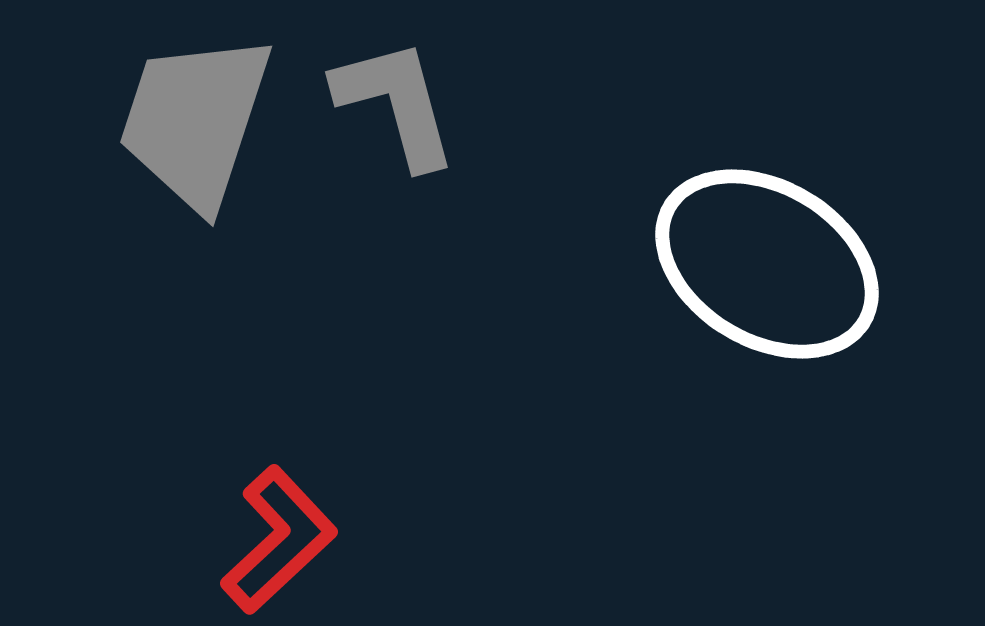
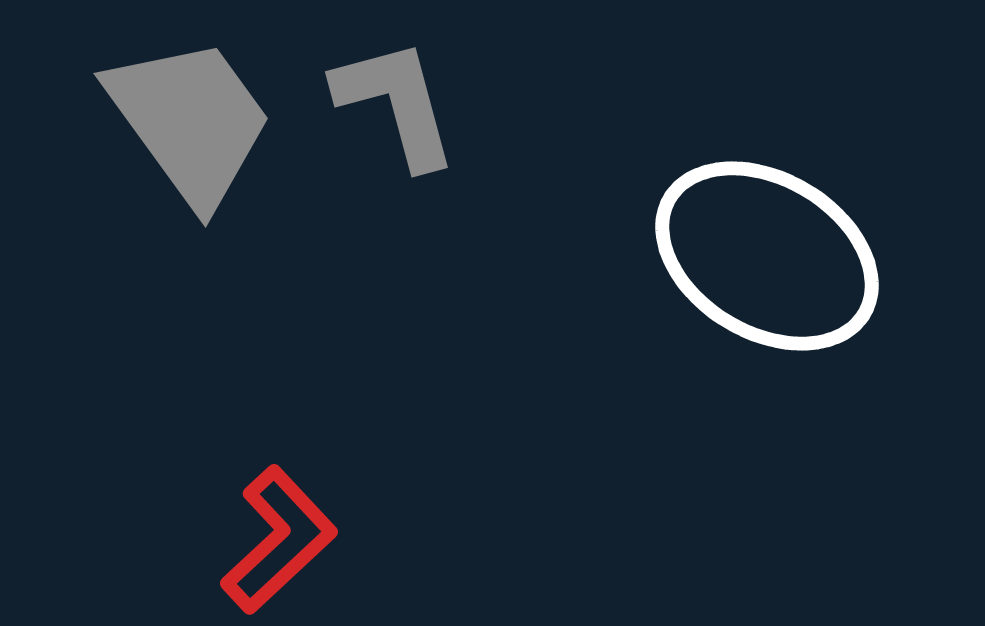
gray trapezoid: moved 5 px left; rotated 126 degrees clockwise
white ellipse: moved 8 px up
